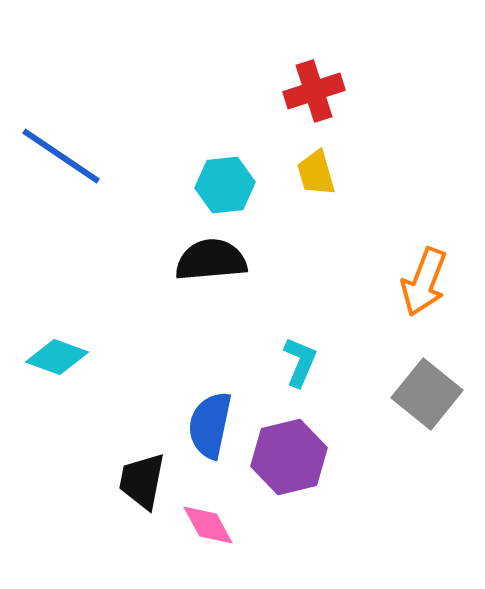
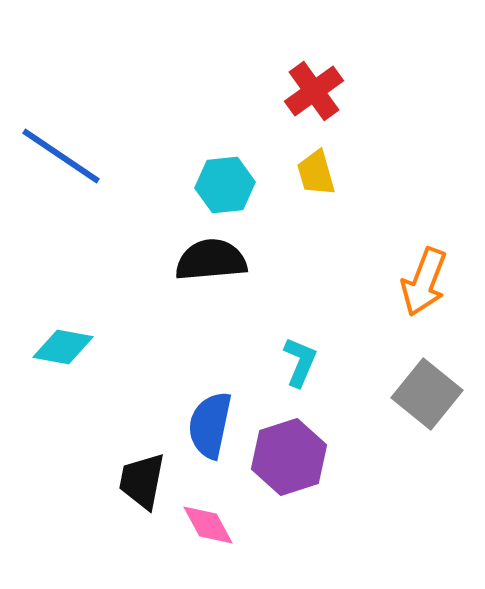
red cross: rotated 18 degrees counterclockwise
cyan diamond: moved 6 px right, 10 px up; rotated 10 degrees counterclockwise
purple hexagon: rotated 4 degrees counterclockwise
